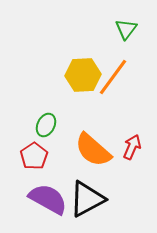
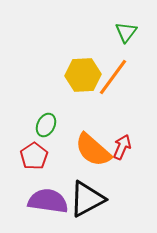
green triangle: moved 3 px down
red arrow: moved 10 px left
purple semicircle: moved 2 px down; rotated 21 degrees counterclockwise
